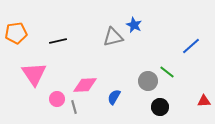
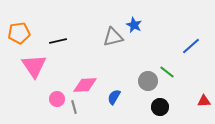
orange pentagon: moved 3 px right
pink triangle: moved 8 px up
